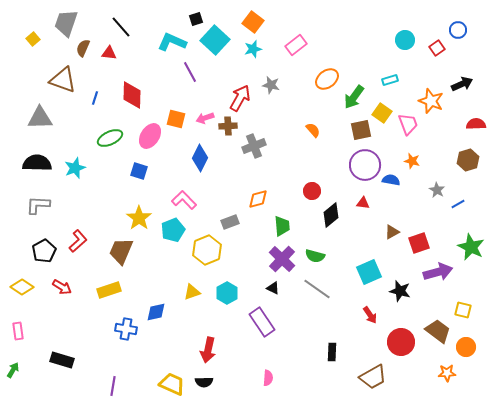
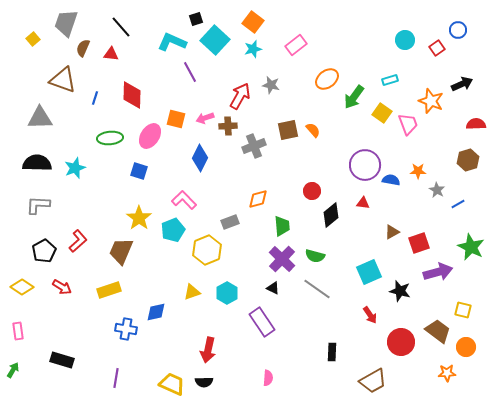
red triangle at (109, 53): moved 2 px right, 1 px down
red arrow at (240, 98): moved 2 px up
brown square at (361, 130): moved 73 px left
green ellipse at (110, 138): rotated 20 degrees clockwise
orange star at (412, 161): moved 6 px right, 10 px down; rotated 14 degrees counterclockwise
brown trapezoid at (373, 377): moved 4 px down
purple line at (113, 386): moved 3 px right, 8 px up
